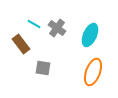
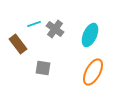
cyan line: rotated 48 degrees counterclockwise
gray cross: moved 2 px left, 1 px down
brown rectangle: moved 3 px left
orange ellipse: rotated 8 degrees clockwise
